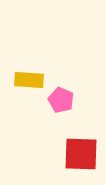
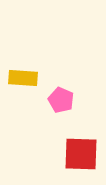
yellow rectangle: moved 6 px left, 2 px up
